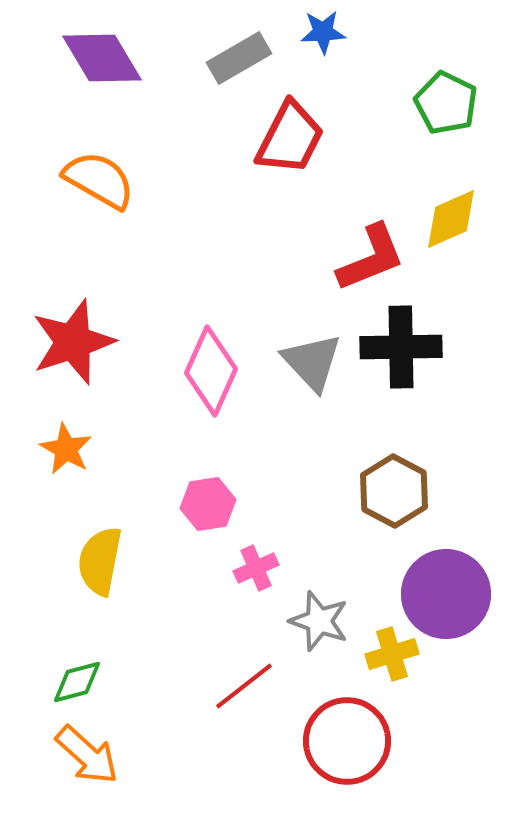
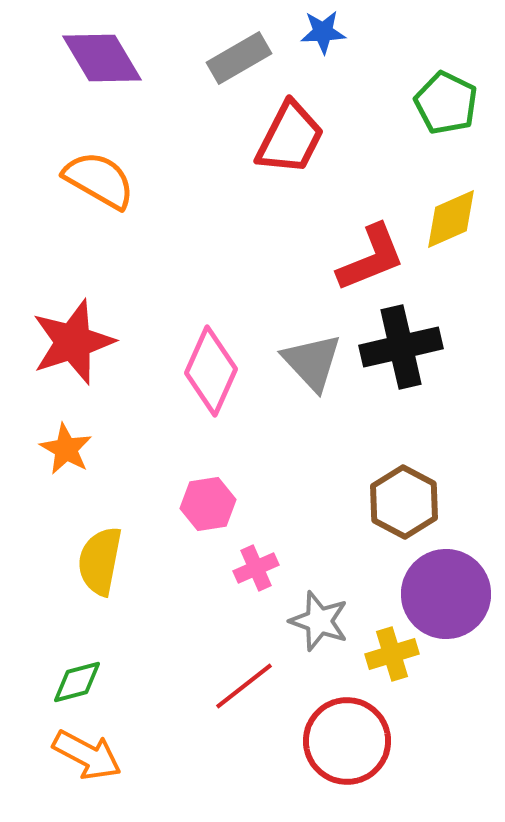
black cross: rotated 12 degrees counterclockwise
brown hexagon: moved 10 px right, 11 px down
orange arrow: rotated 14 degrees counterclockwise
